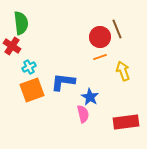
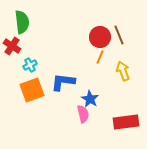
green semicircle: moved 1 px right, 1 px up
brown line: moved 2 px right, 6 px down
orange line: rotated 48 degrees counterclockwise
cyan cross: moved 1 px right, 2 px up
blue star: moved 2 px down
